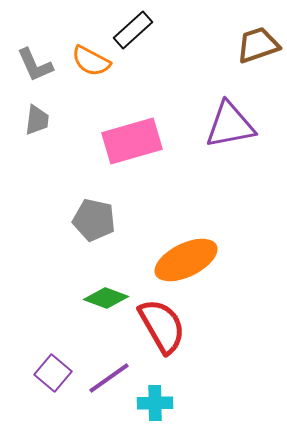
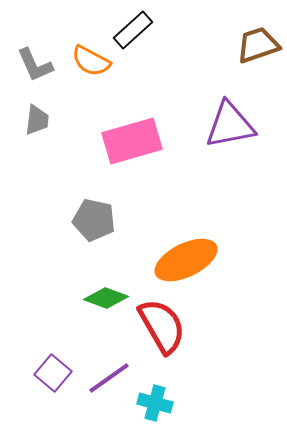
cyan cross: rotated 16 degrees clockwise
